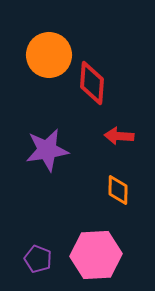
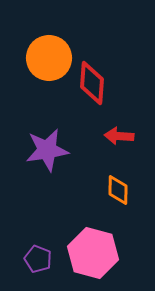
orange circle: moved 3 px down
pink hexagon: moved 3 px left, 2 px up; rotated 18 degrees clockwise
